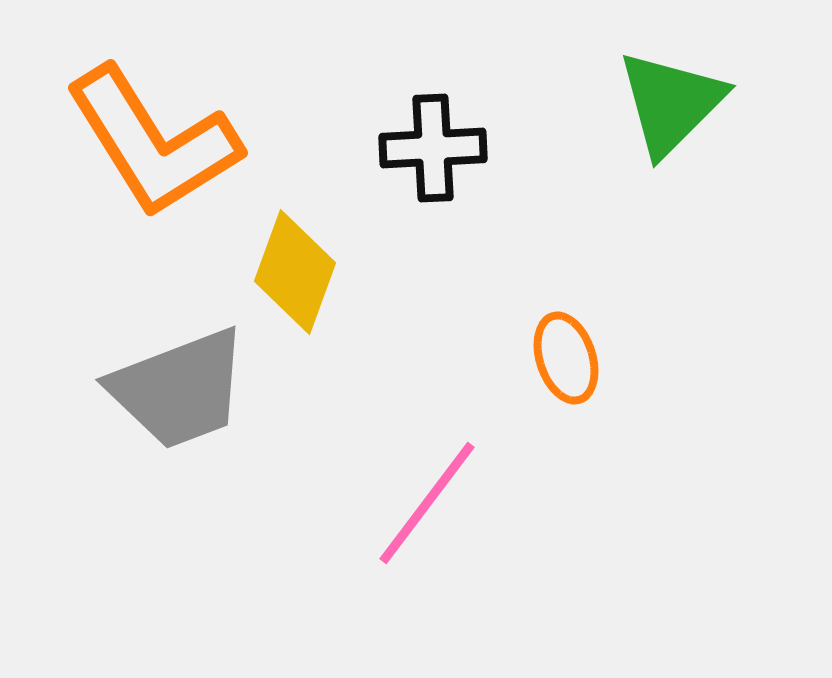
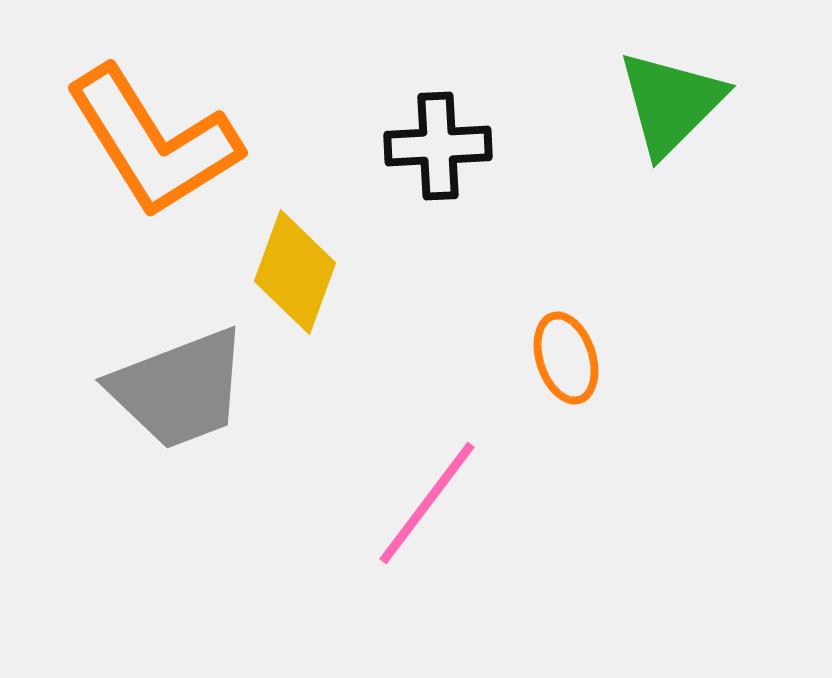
black cross: moved 5 px right, 2 px up
